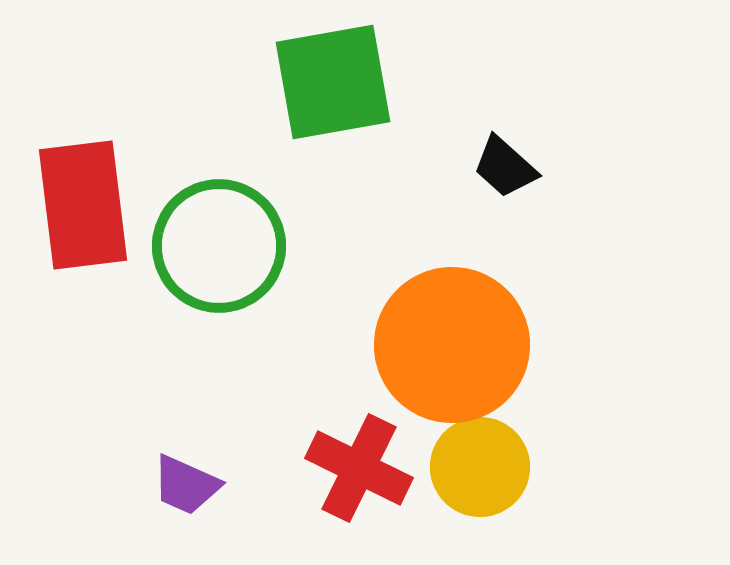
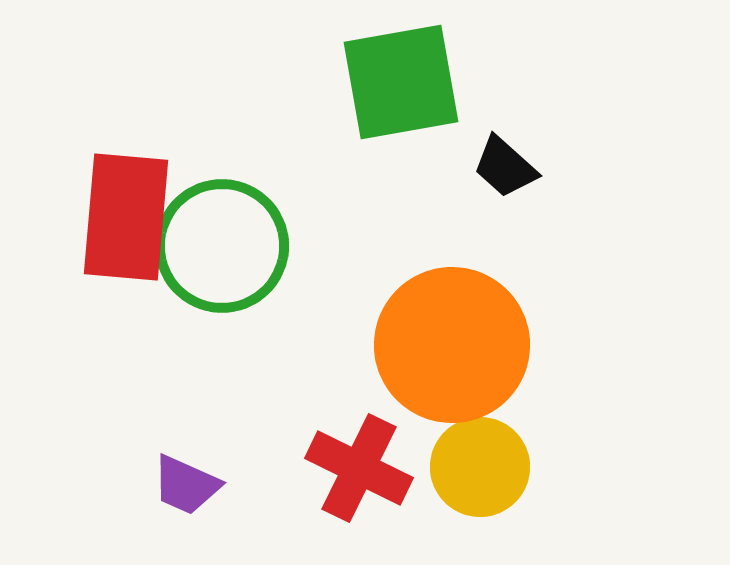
green square: moved 68 px right
red rectangle: moved 43 px right, 12 px down; rotated 12 degrees clockwise
green circle: moved 3 px right
